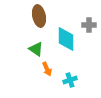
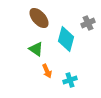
brown ellipse: moved 2 px down; rotated 30 degrees counterclockwise
gray cross: moved 1 px left, 2 px up; rotated 24 degrees counterclockwise
cyan diamond: rotated 15 degrees clockwise
orange arrow: moved 2 px down
